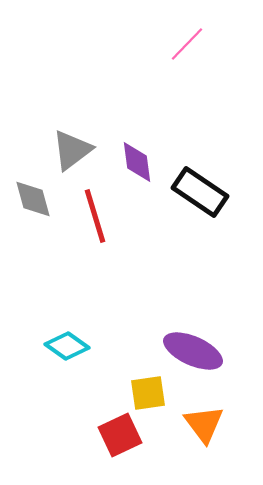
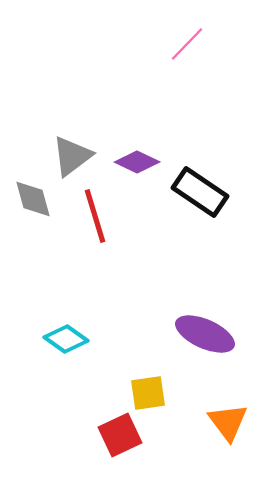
gray triangle: moved 6 px down
purple diamond: rotated 57 degrees counterclockwise
cyan diamond: moved 1 px left, 7 px up
purple ellipse: moved 12 px right, 17 px up
orange triangle: moved 24 px right, 2 px up
